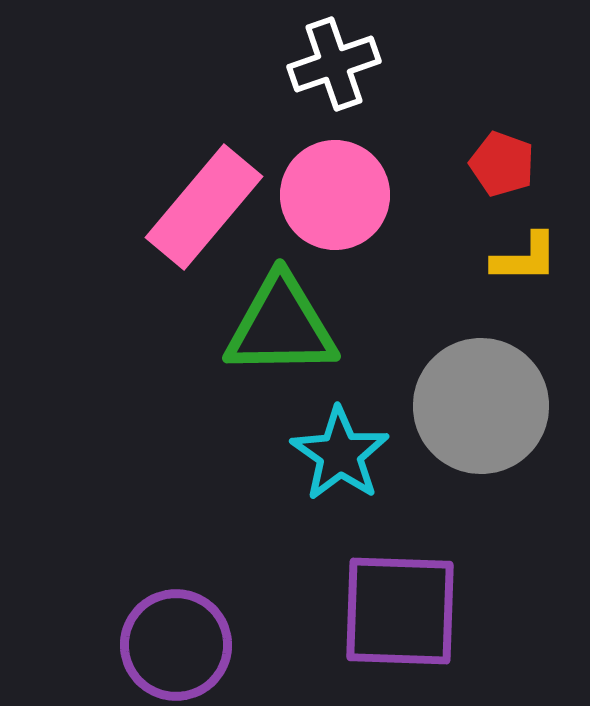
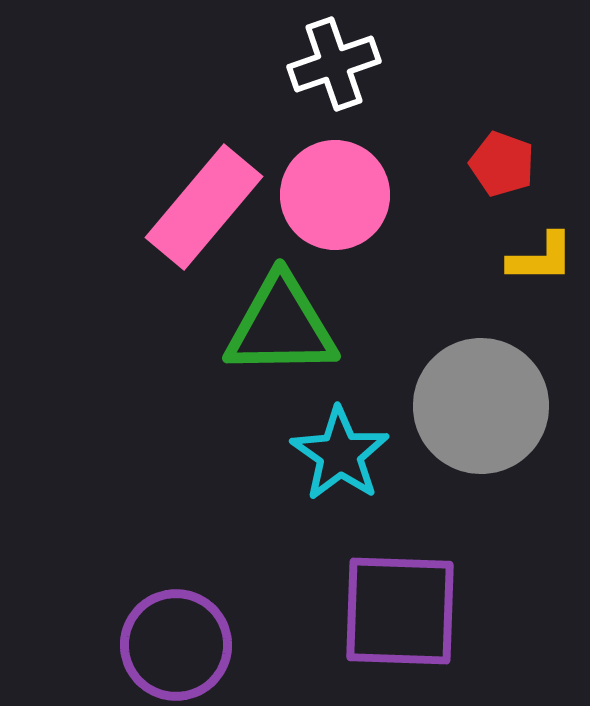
yellow L-shape: moved 16 px right
